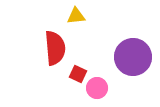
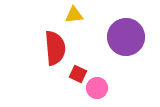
yellow triangle: moved 2 px left, 1 px up
purple circle: moved 7 px left, 20 px up
